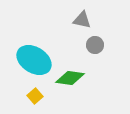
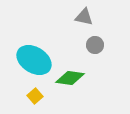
gray triangle: moved 2 px right, 3 px up
